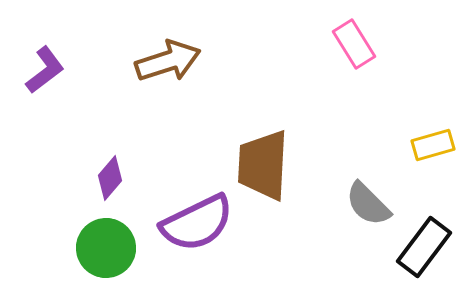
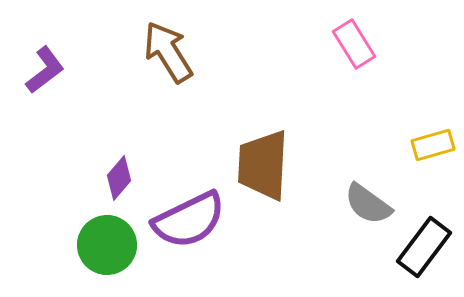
brown arrow: moved 9 px up; rotated 104 degrees counterclockwise
purple diamond: moved 9 px right
gray semicircle: rotated 9 degrees counterclockwise
purple semicircle: moved 8 px left, 3 px up
green circle: moved 1 px right, 3 px up
